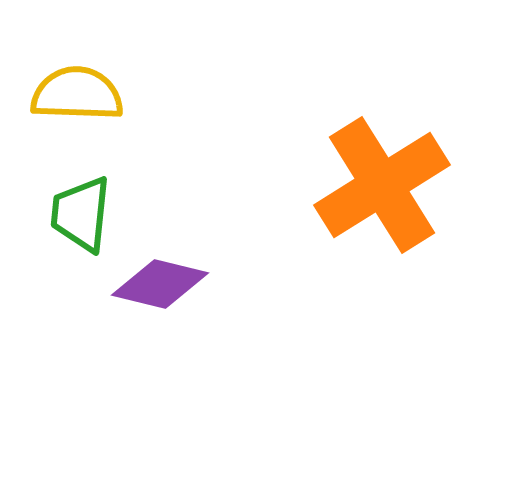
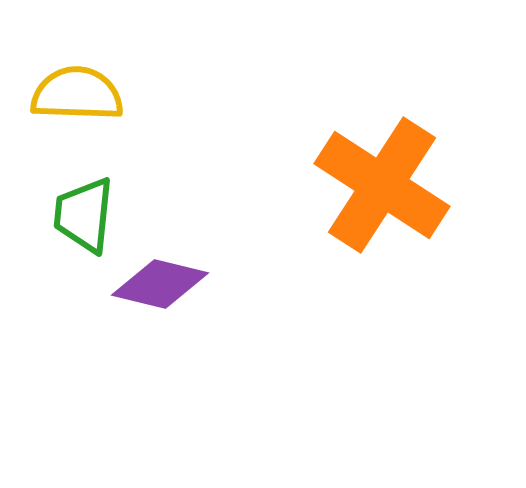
orange cross: rotated 25 degrees counterclockwise
green trapezoid: moved 3 px right, 1 px down
